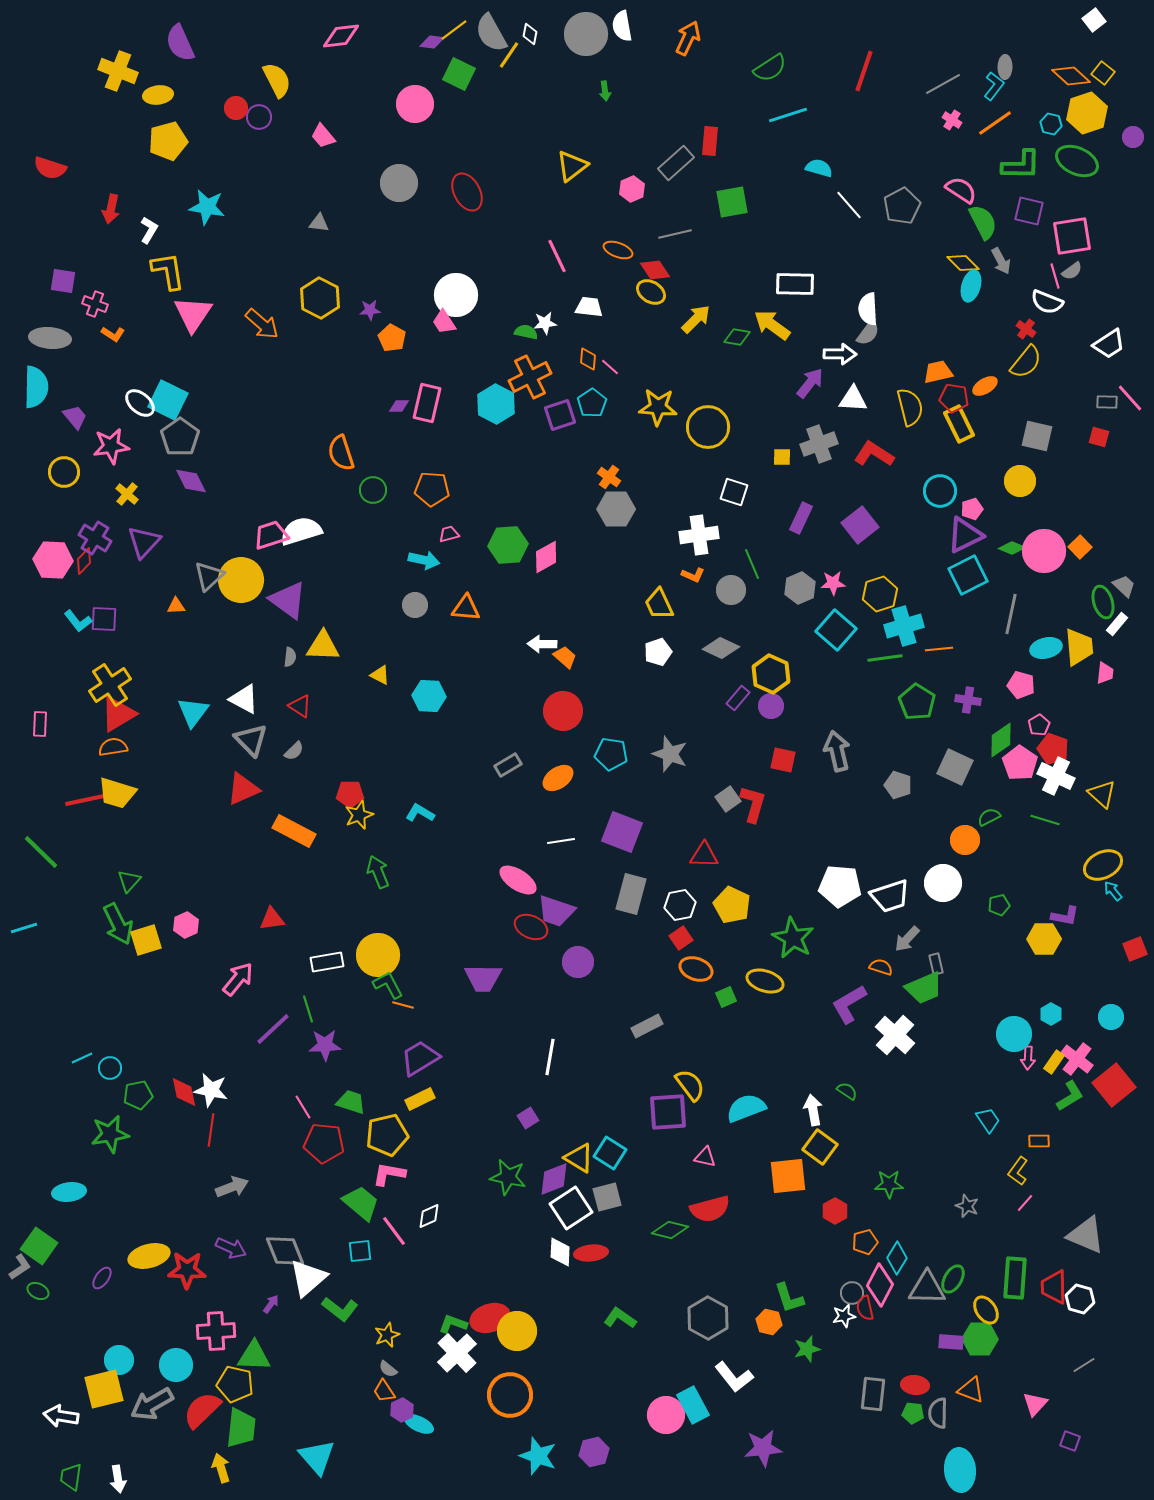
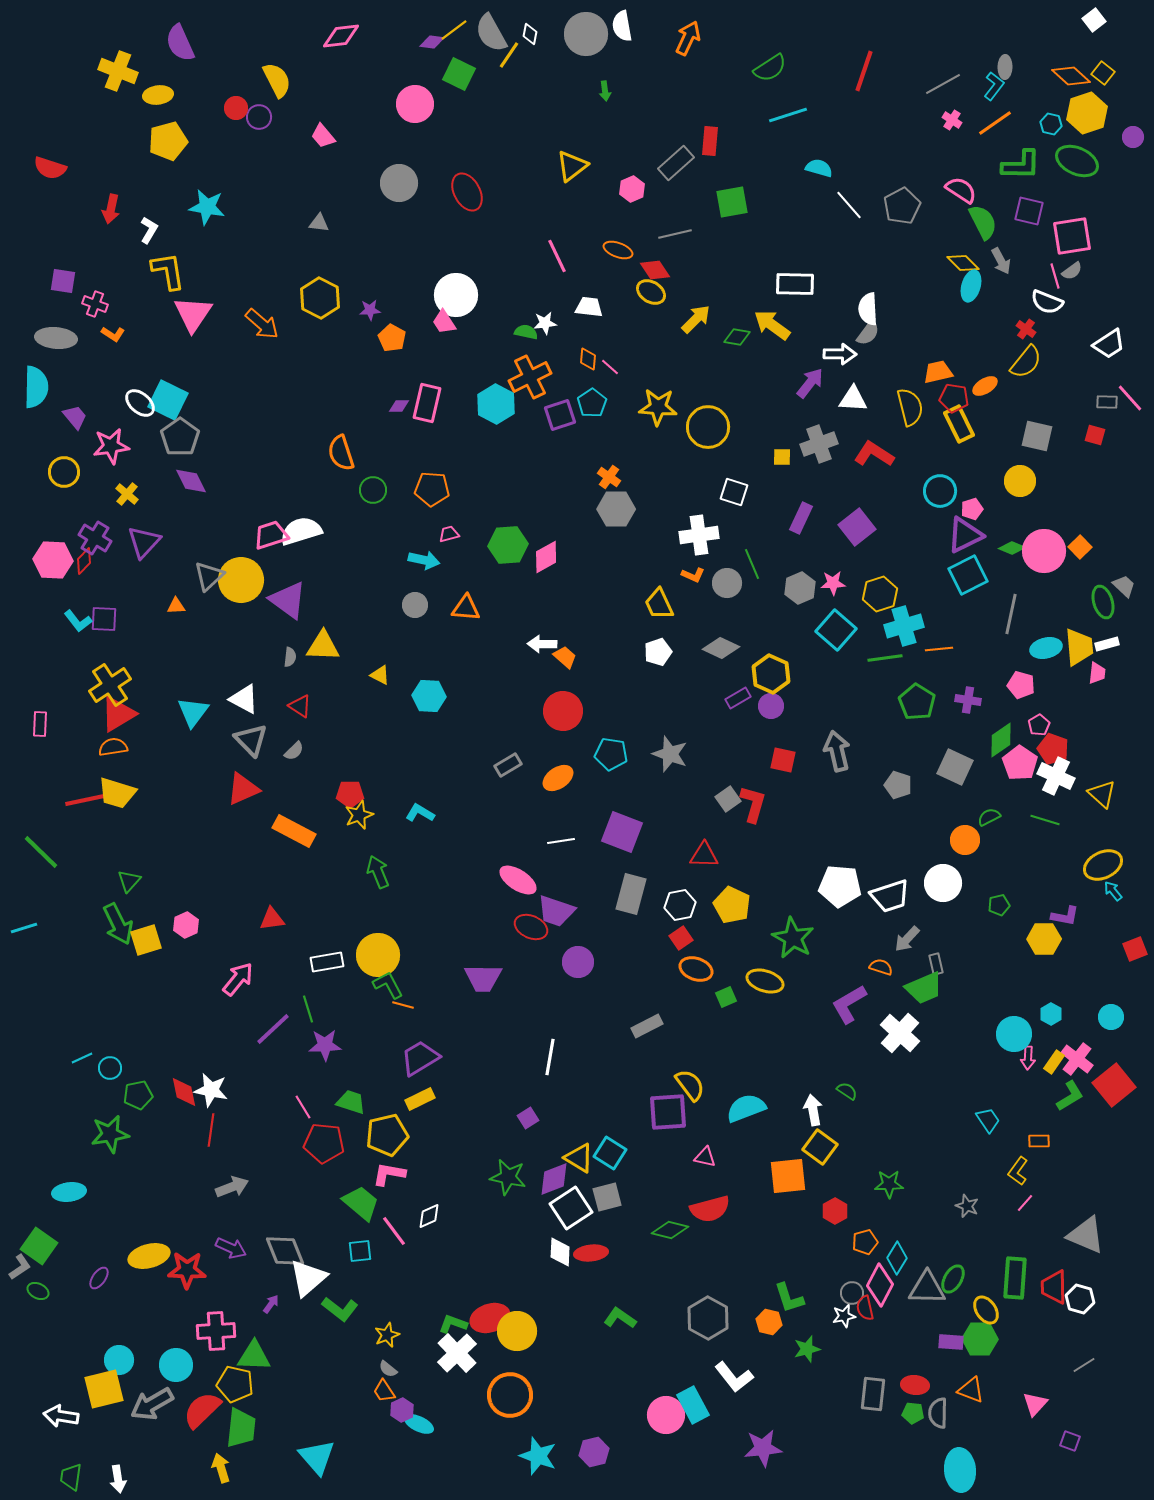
gray ellipse at (50, 338): moved 6 px right
red square at (1099, 437): moved 4 px left, 2 px up
purple square at (860, 525): moved 3 px left, 2 px down
gray circle at (731, 590): moved 4 px left, 7 px up
white rectangle at (1117, 624): moved 10 px left, 20 px down; rotated 35 degrees clockwise
pink trapezoid at (1105, 673): moved 8 px left
purple rectangle at (738, 698): rotated 20 degrees clockwise
white cross at (895, 1035): moved 5 px right, 2 px up
purple ellipse at (102, 1278): moved 3 px left
